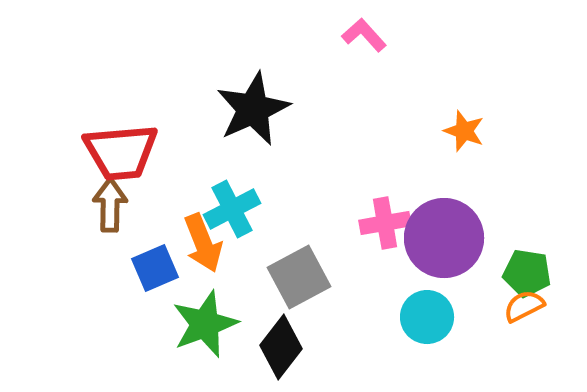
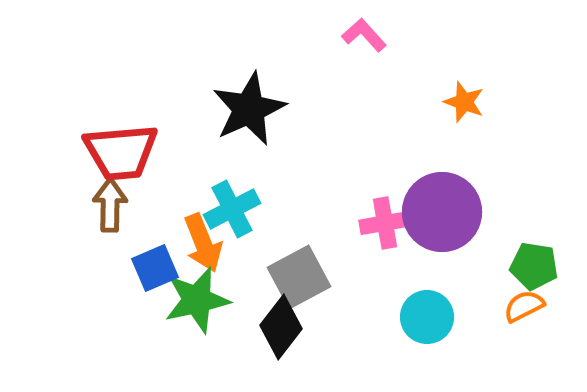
black star: moved 4 px left
orange star: moved 29 px up
purple circle: moved 2 px left, 26 px up
green pentagon: moved 7 px right, 7 px up
green star: moved 8 px left, 24 px up; rotated 8 degrees clockwise
black diamond: moved 20 px up
